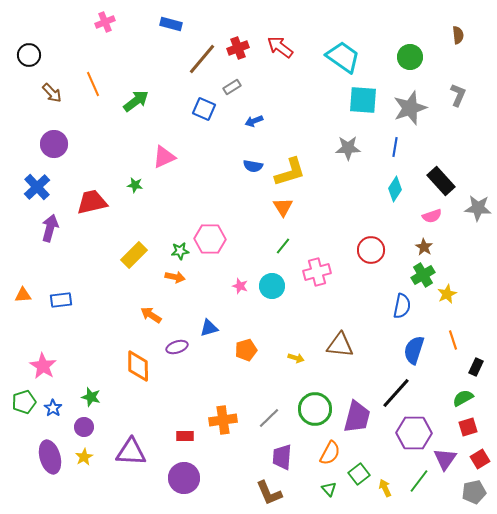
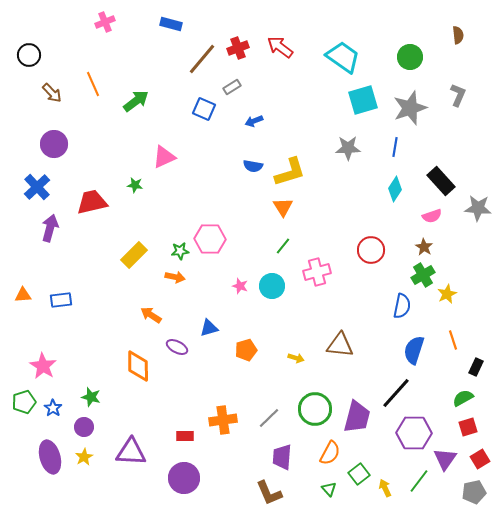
cyan square at (363, 100): rotated 20 degrees counterclockwise
purple ellipse at (177, 347): rotated 45 degrees clockwise
